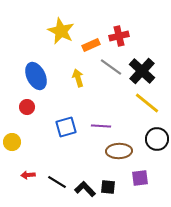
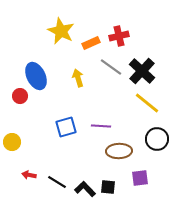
orange rectangle: moved 2 px up
red circle: moved 7 px left, 11 px up
red arrow: moved 1 px right; rotated 16 degrees clockwise
